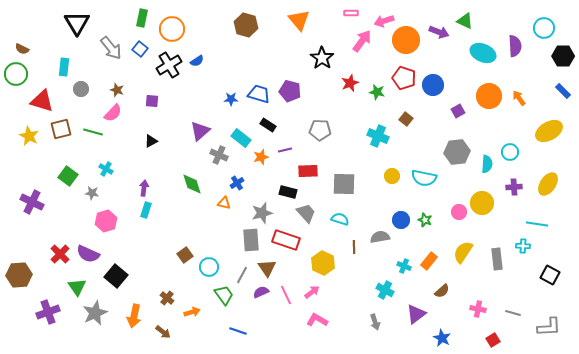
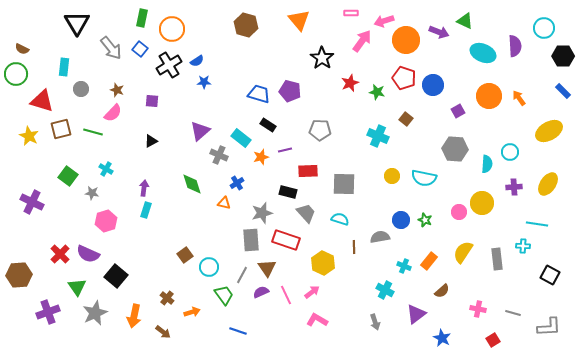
blue star at (231, 99): moved 27 px left, 17 px up
gray hexagon at (457, 152): moved 2 px left, 3 px up; rotated 10 degrees clockwise
